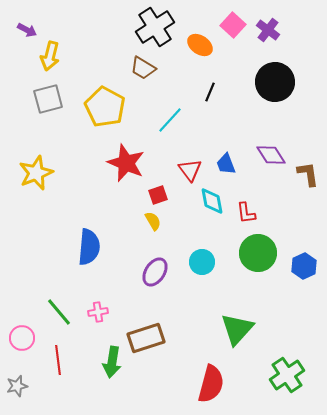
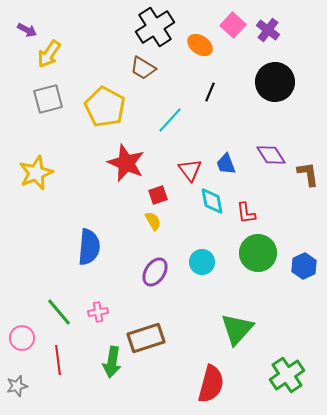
yellow arrow: moved 1 px left, 2 px up; rotated 20 degrees clockwise
